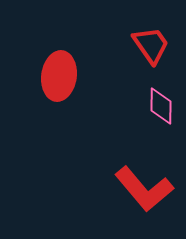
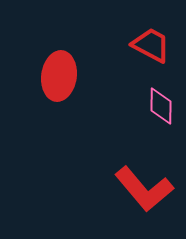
red trapezoid: rotated 27 degrees counterclockwise
